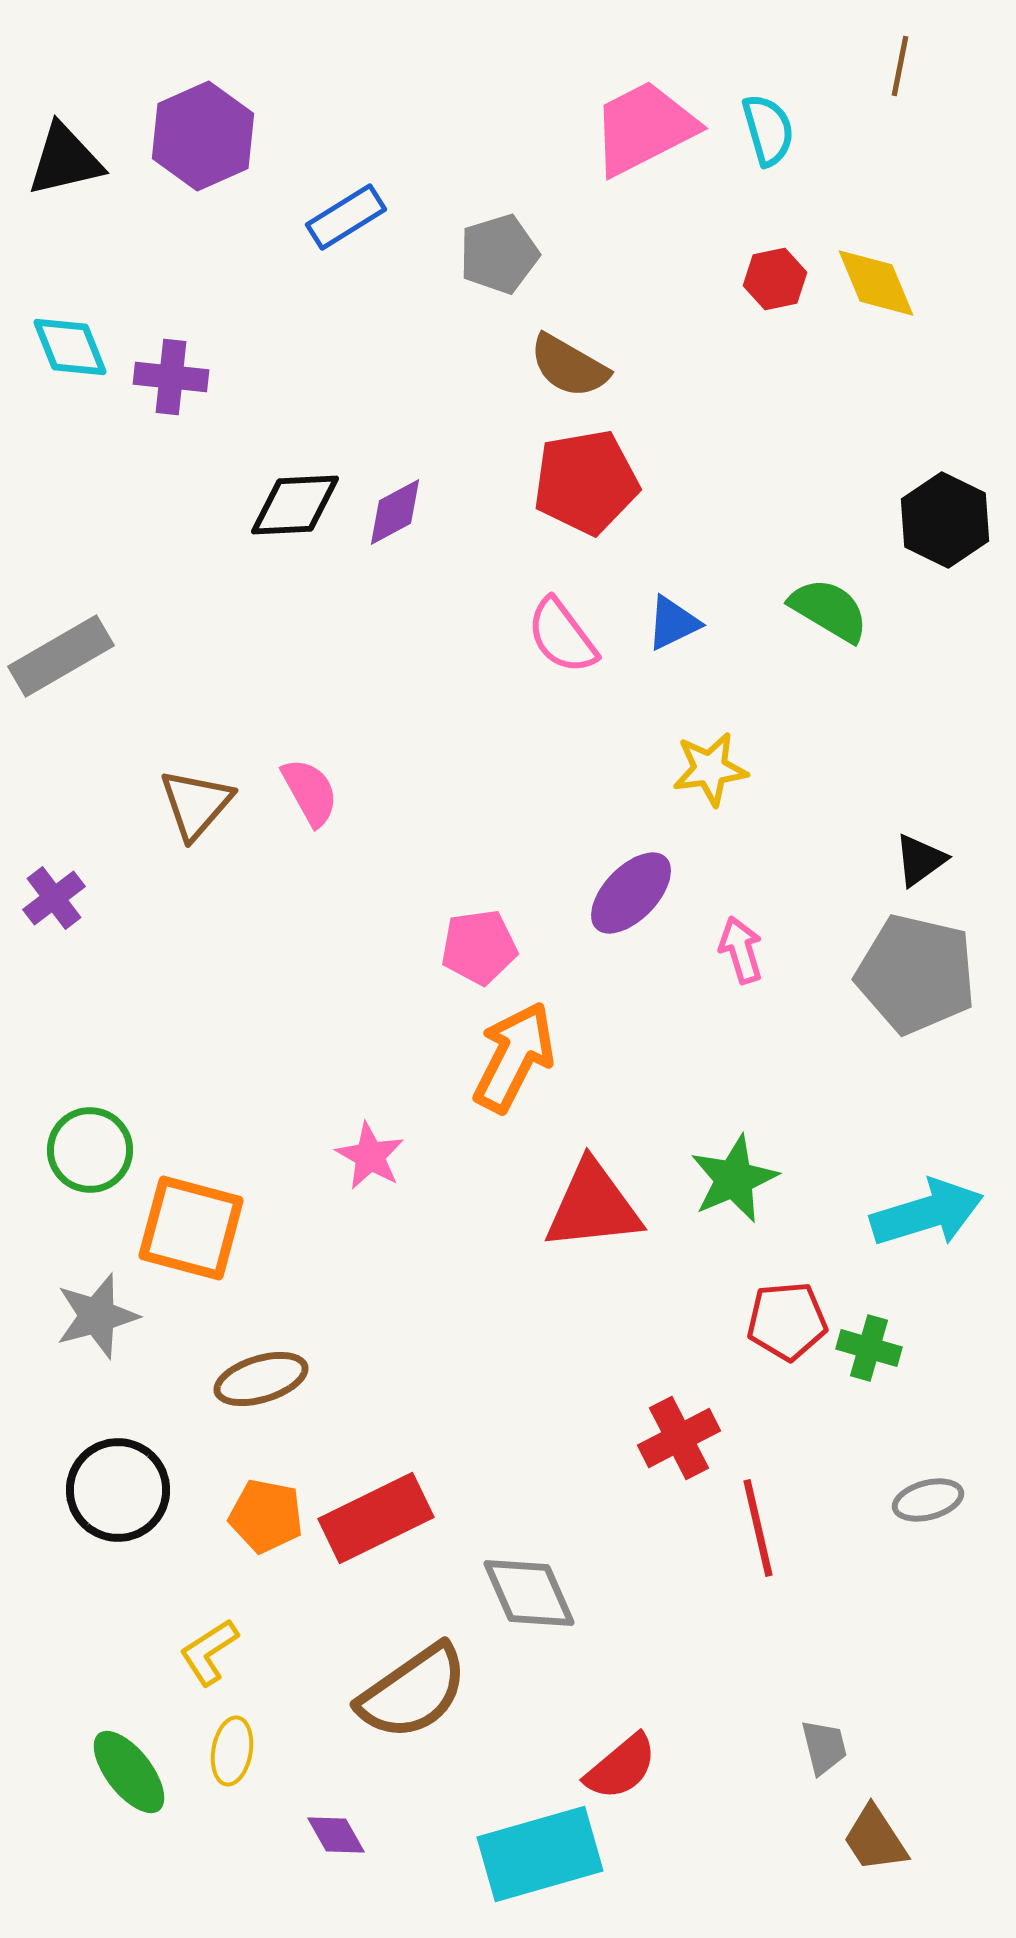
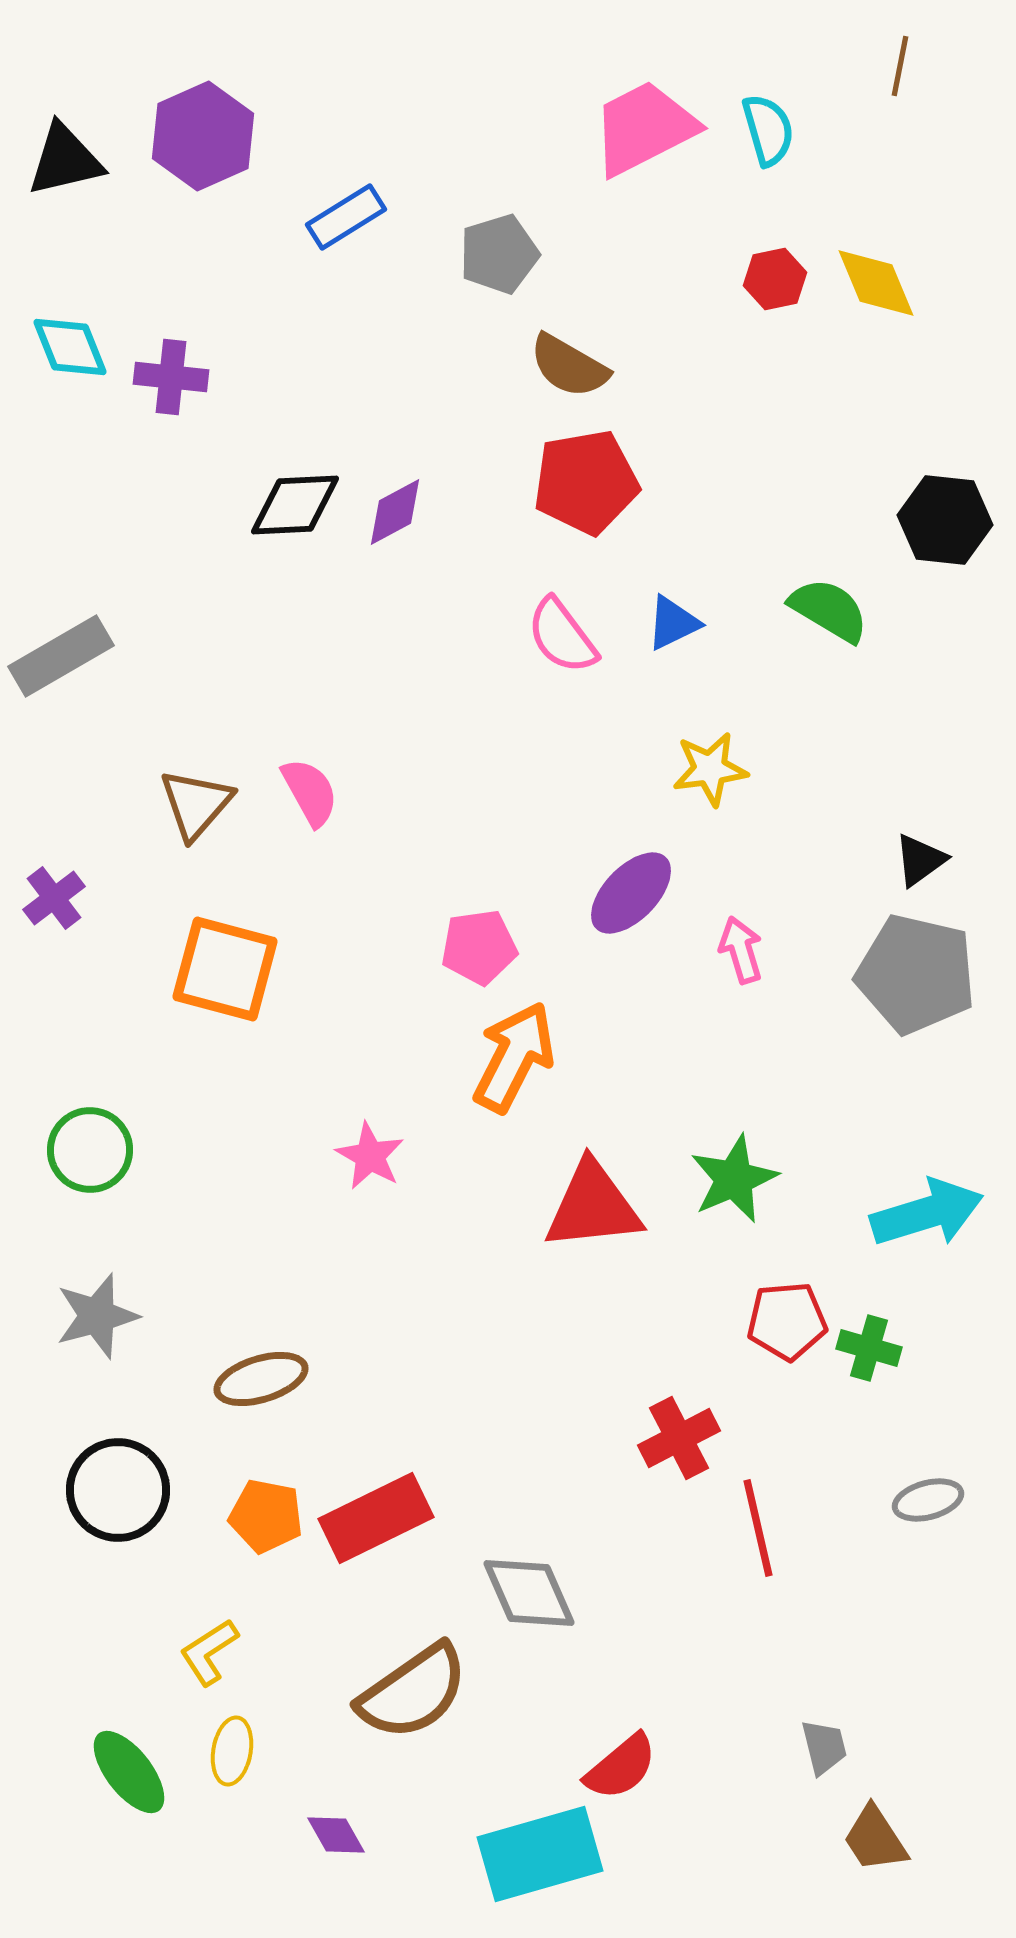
black hexagon at (945, 520): rotated 20 degrees counterclockwise
orange square at (191, 1228): moved 34 px right, 259 px up
